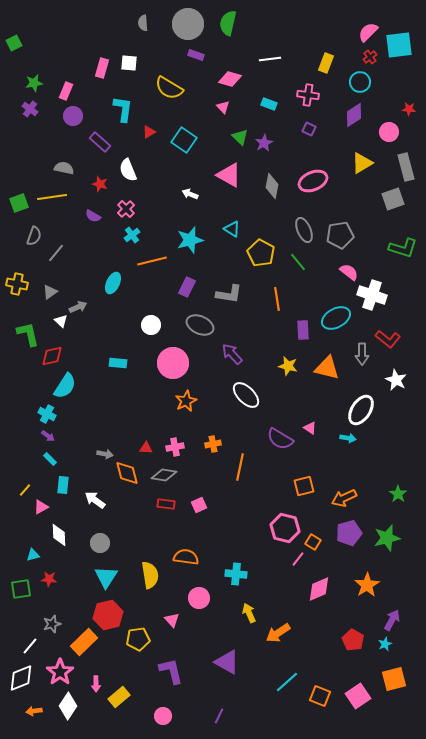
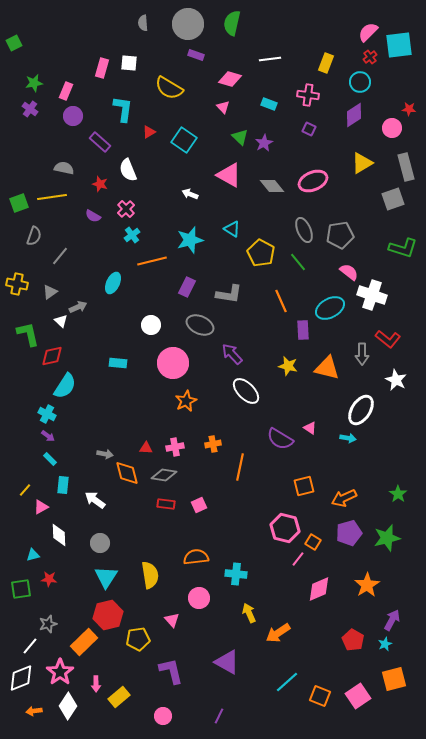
green semicircle at (228, 23): moved 4 px right
pink circle at (389, 132): moved 3 px right, 4 px up
gray diamond at (272, 186): rotated 50 degrees counterclockwise
gray line at (56, 253): moved 4 px right, 3 px down
orange line at (277, 299): moved 4 px right, 2 px down; rotated 15 degrees counterclockwise
cyan ellipse at (336, 318): moved 6 px left, 10 px up
white ellipse at (246, 395): moved 4 px up
orange semicircle at (186, 557): moved 10 px right; rotated 15 degrees counterclockwise
gray star at (52, 624): moved 4 px left
